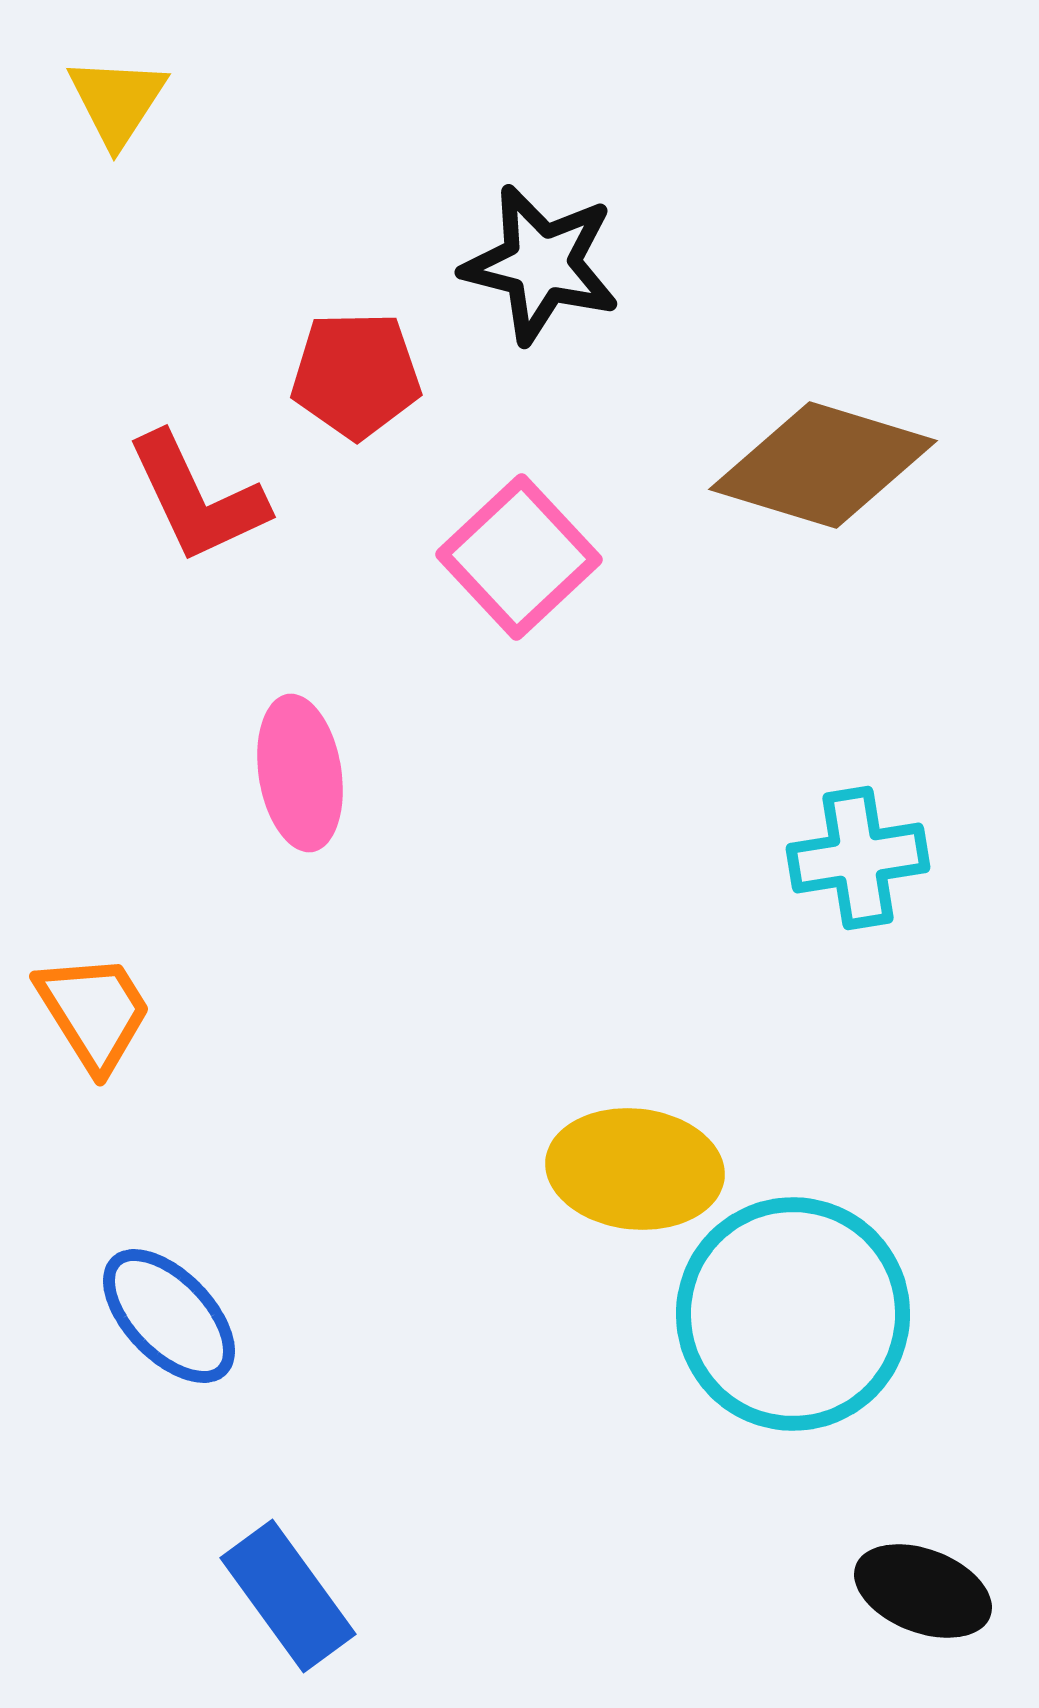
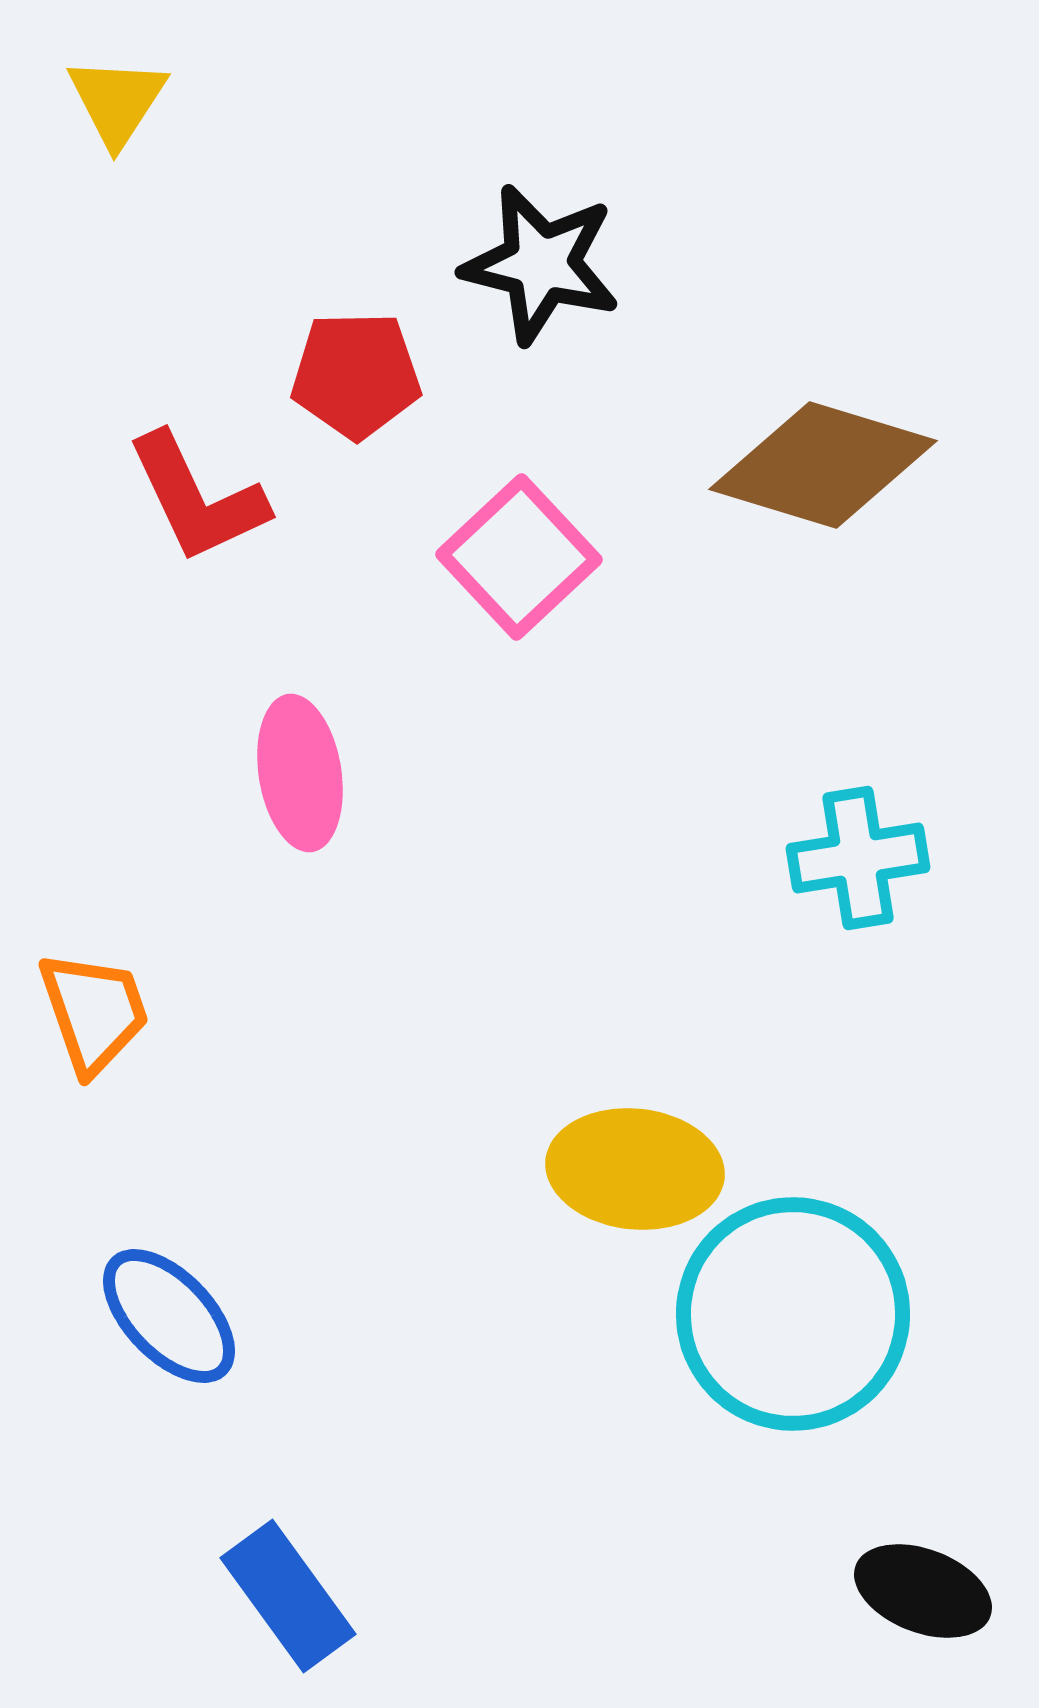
orange trapezoid: rotated 13 degrees clockwise
